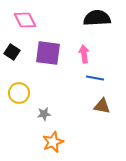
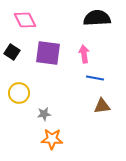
brown triangle: rotated 18 degrees counterclockwise
orange star: moved 1 px left, 3 px up; rotated 25 degrees clockwise
